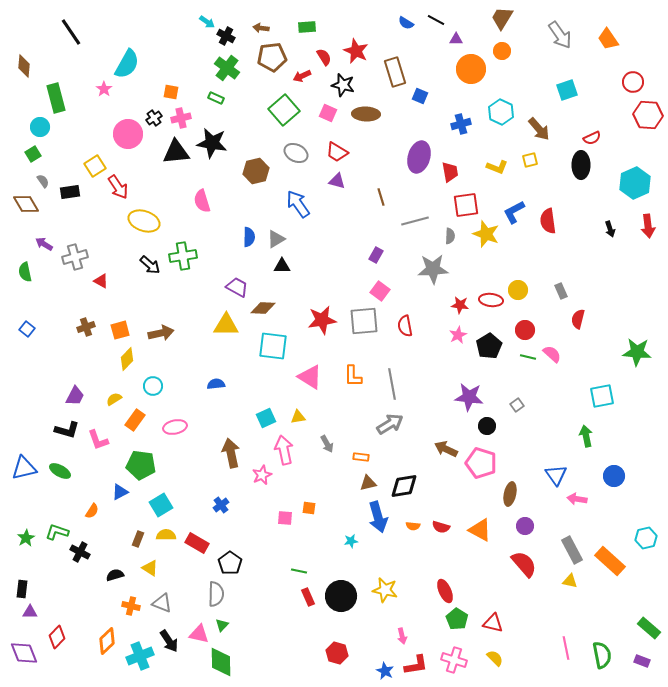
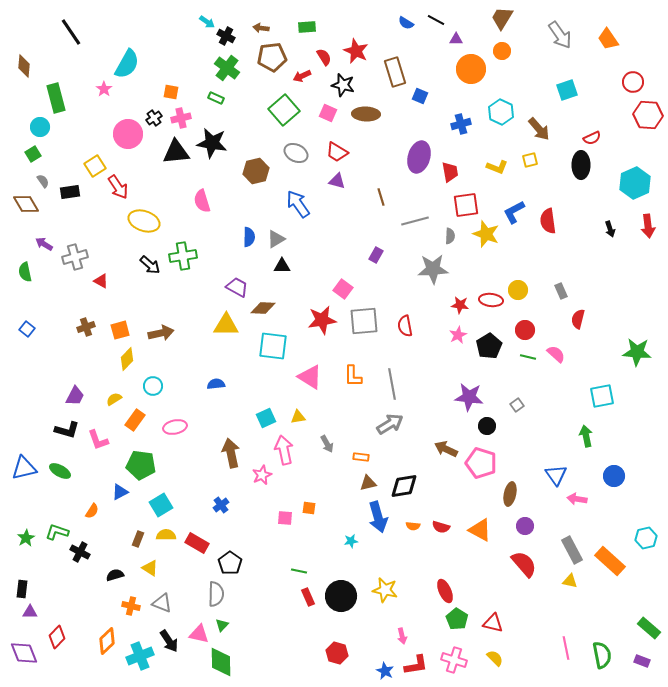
pink square at (380, 291): moved 37 px left, 2 px up
pink semicircle at (552, 354): moved 4 px right
